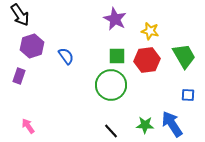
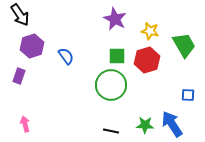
green trapezoid: moved 11 px up
red hexagon: rotated 10 degrees counterclockwise
pink arrow: moved 3 px left, 2 px up; rotated 21 degrees clockwise
black line: rotated 35 degrees counterclockwise
